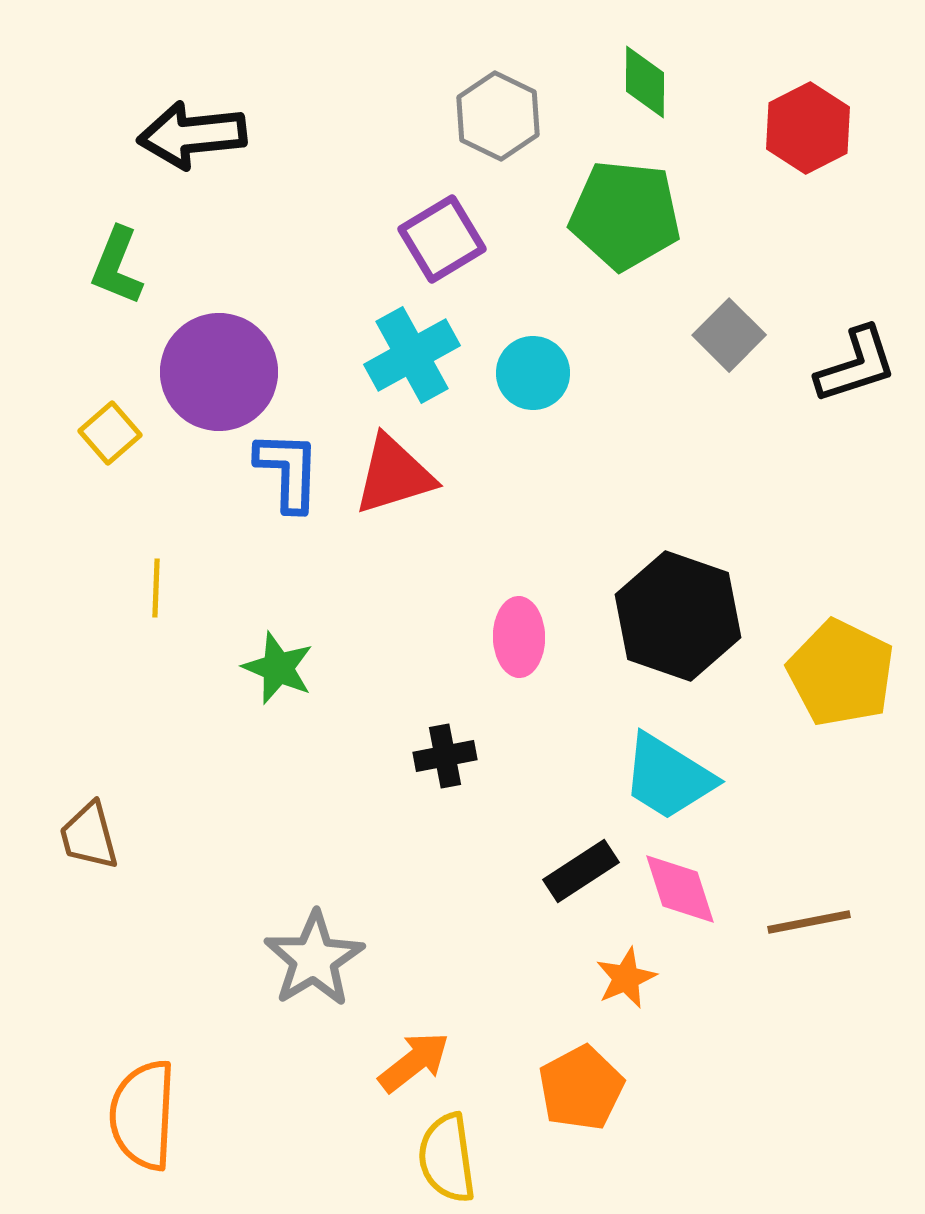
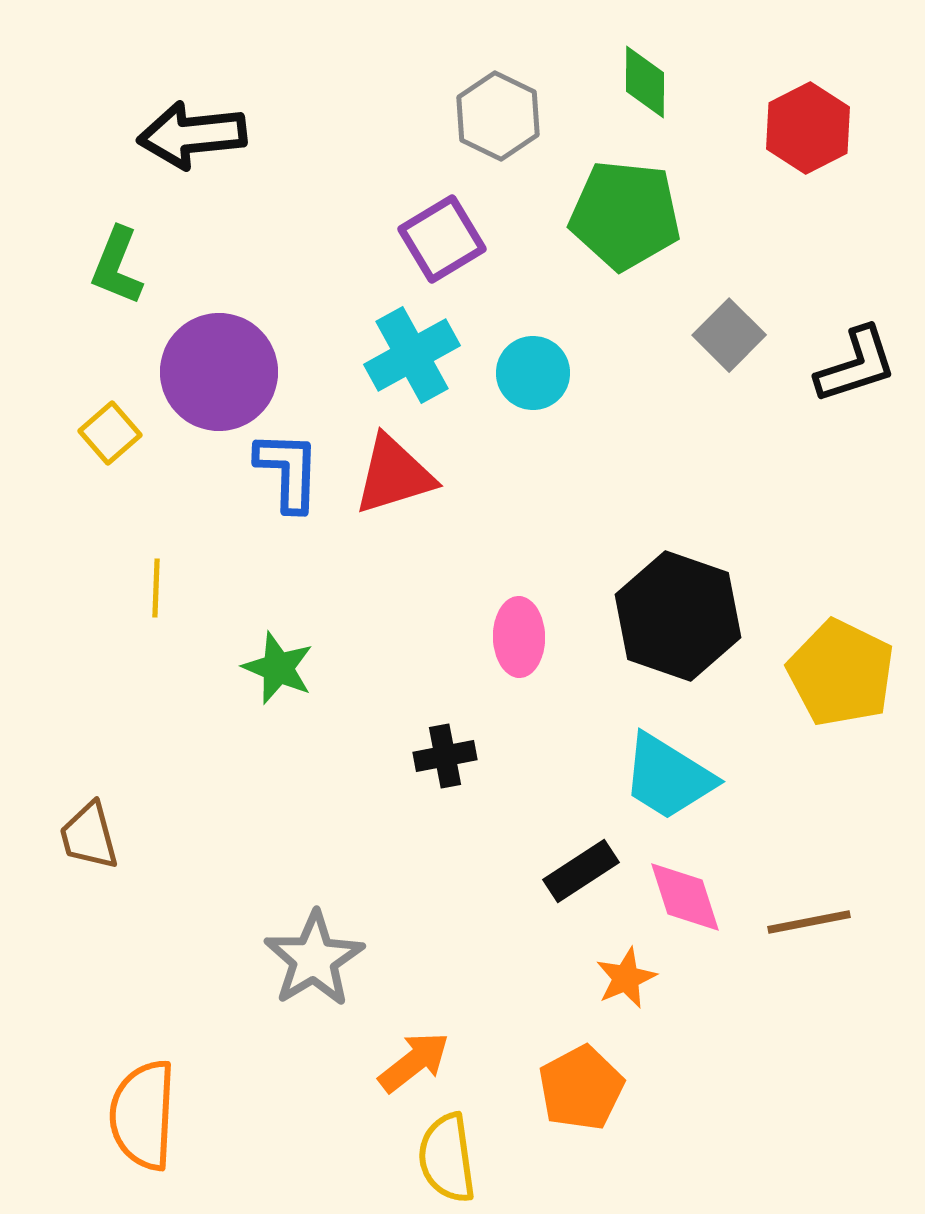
pink diamond: moved 5 px right, 8 px down
